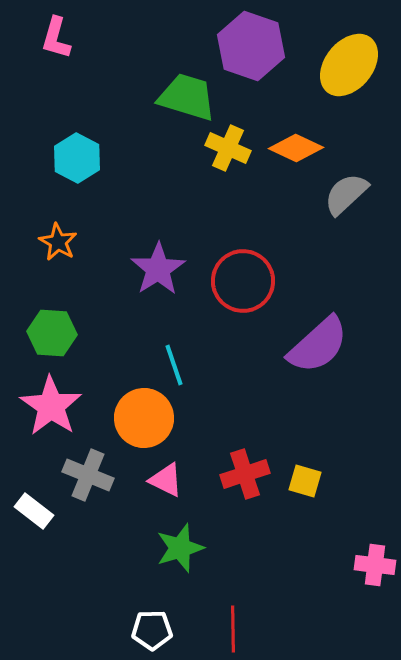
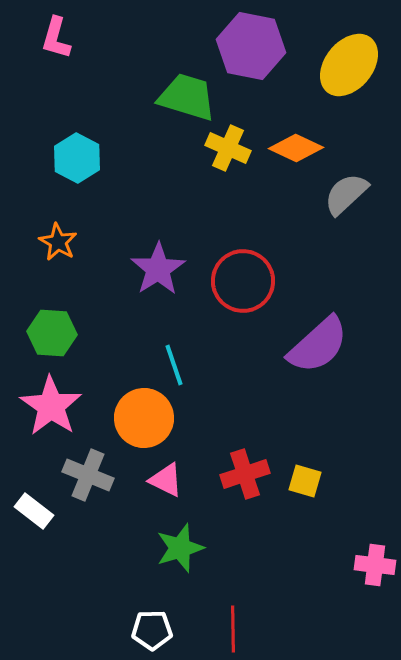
purple hexagon: rotated 8 degrees counterclockwise
